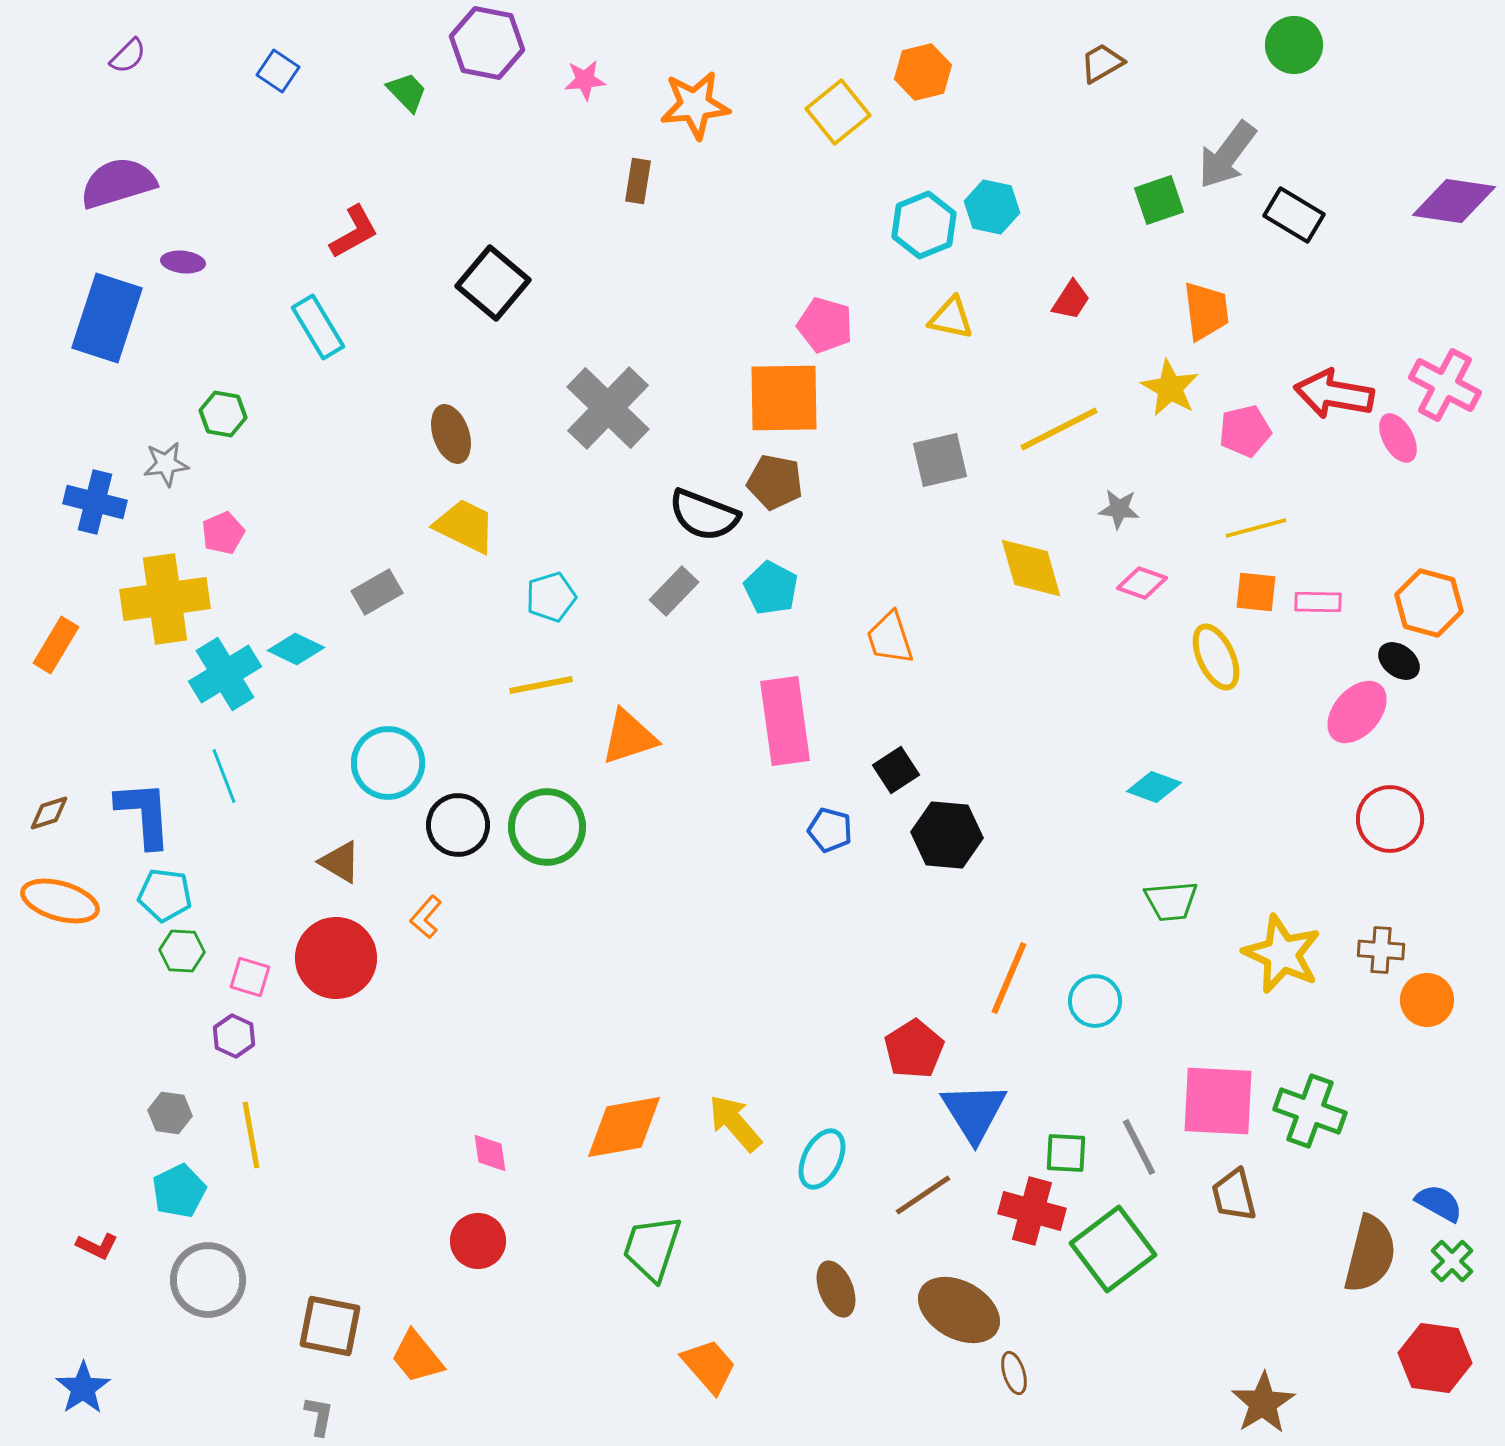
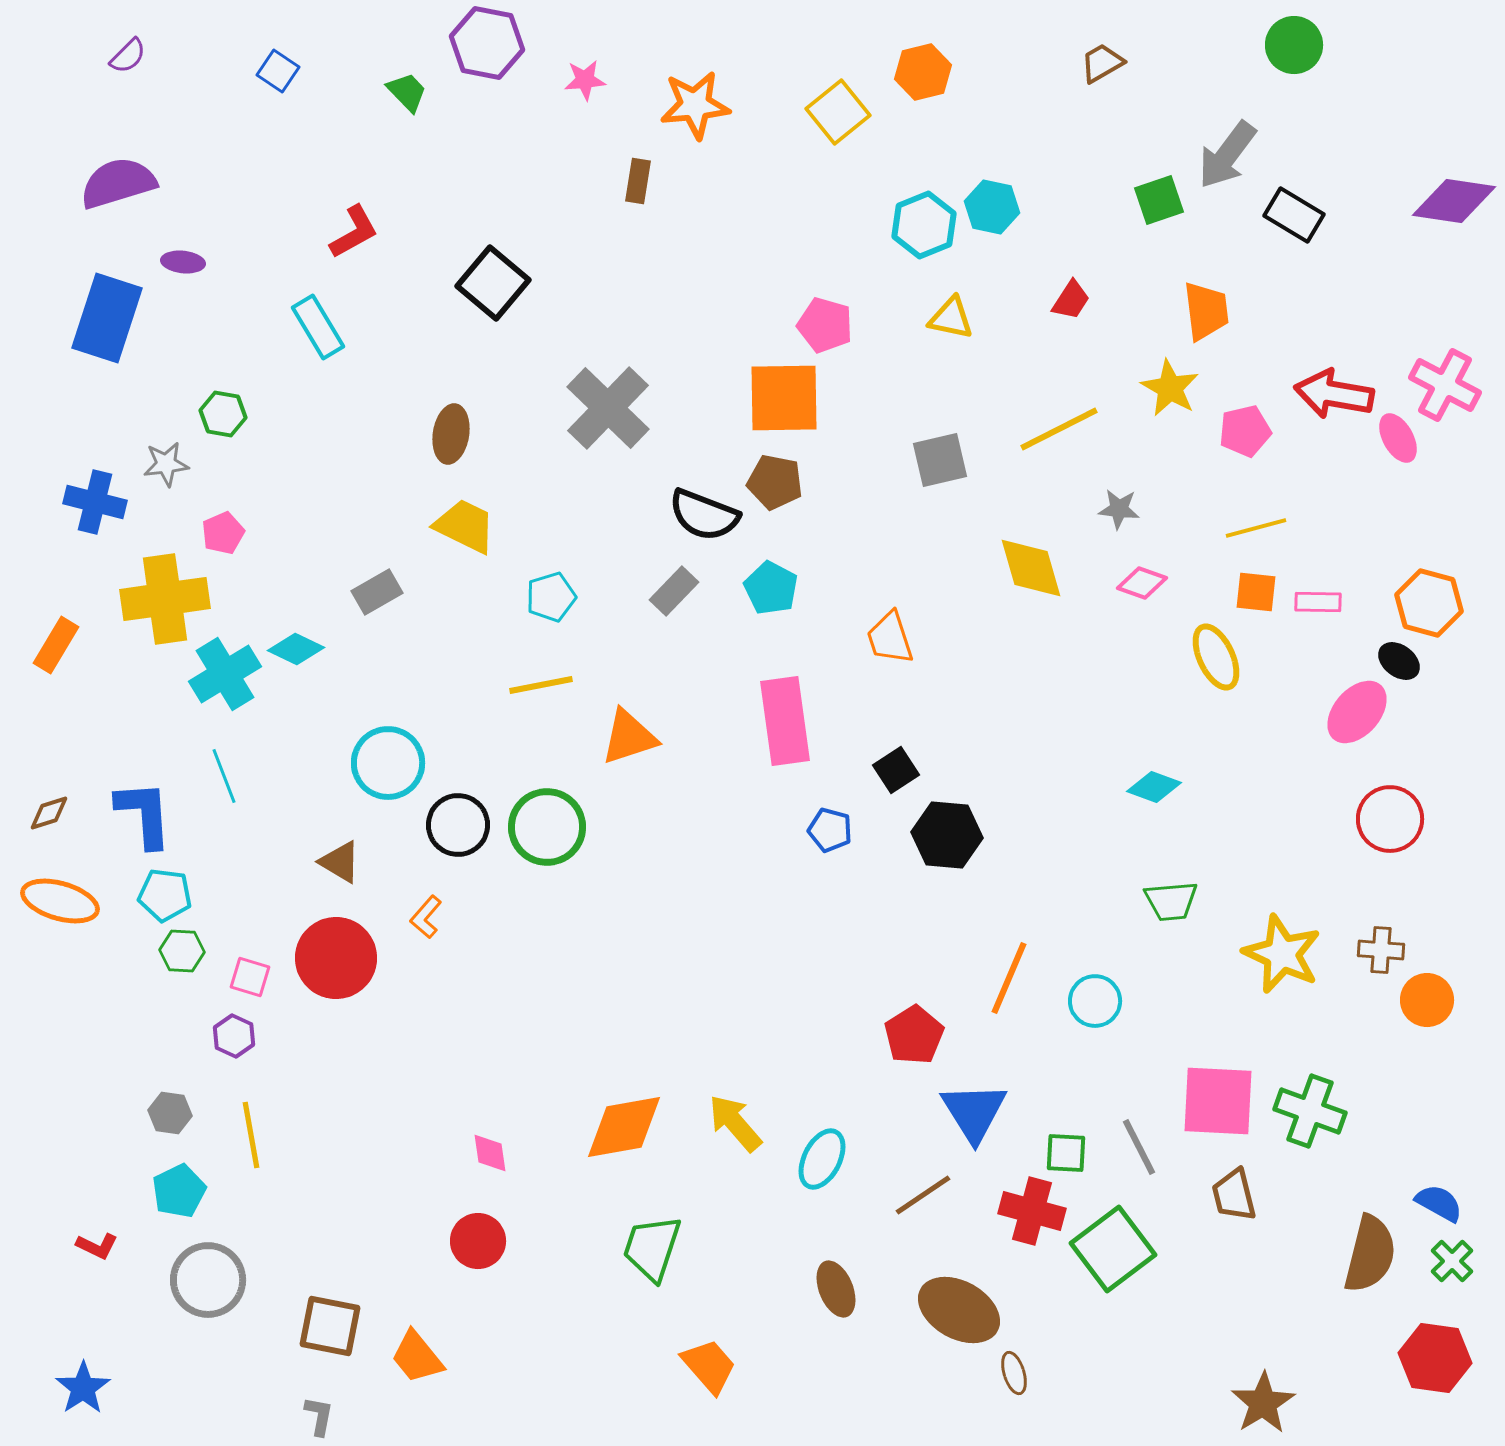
brown ellipse at (451, 434): rotated 28 degrees clockwise
red pentagon at (914, 1049): moved 14 px up
